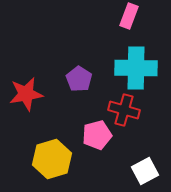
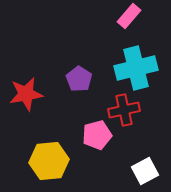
pink rectangle: rotated 20 degrees clockwise
cyan cross: rotated 15 degrees counterclockwise
red cross: rotated 28 degrees counterclockwise
yellow hexagon: moved 3 px left, 2 px down; rotated 12 degrees clockwise
